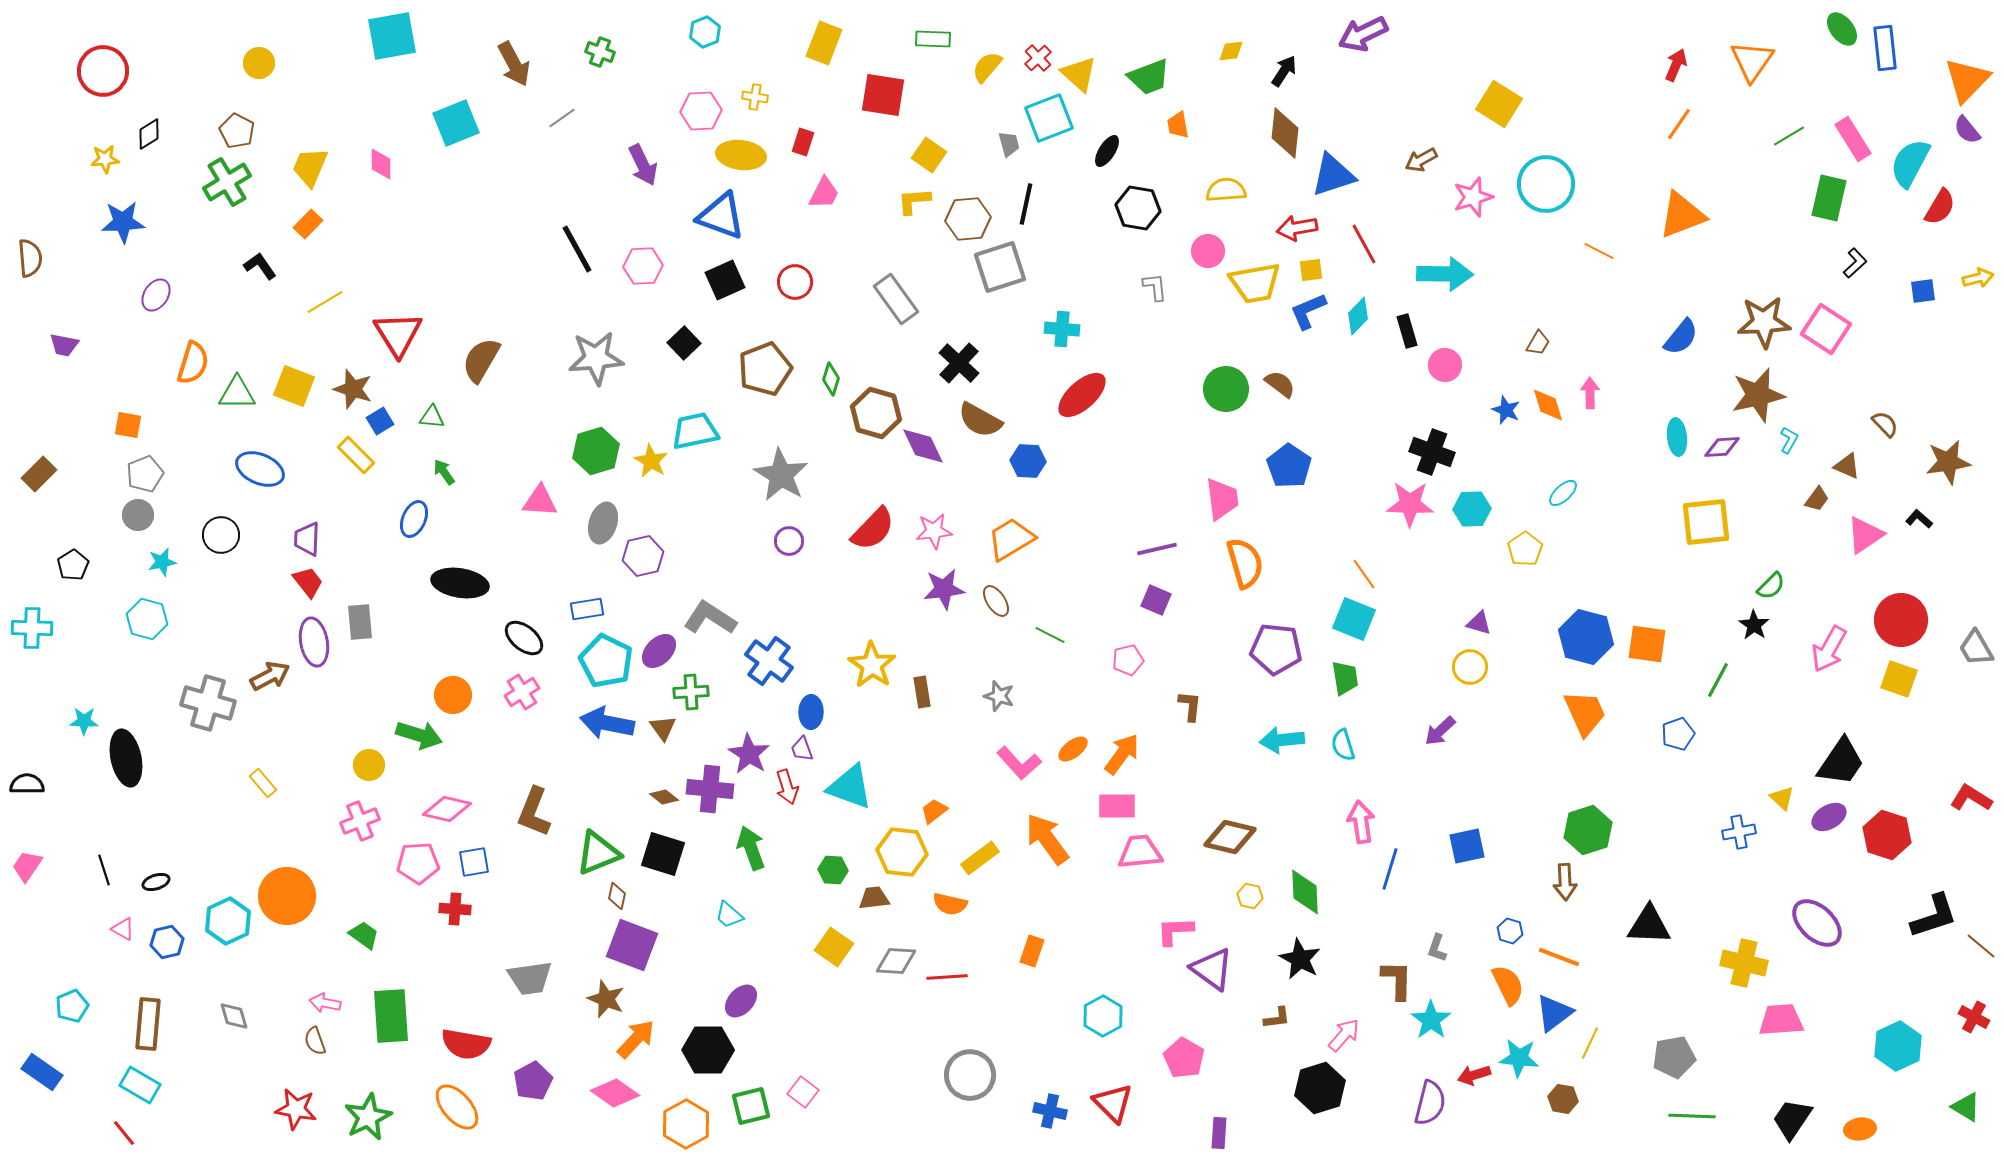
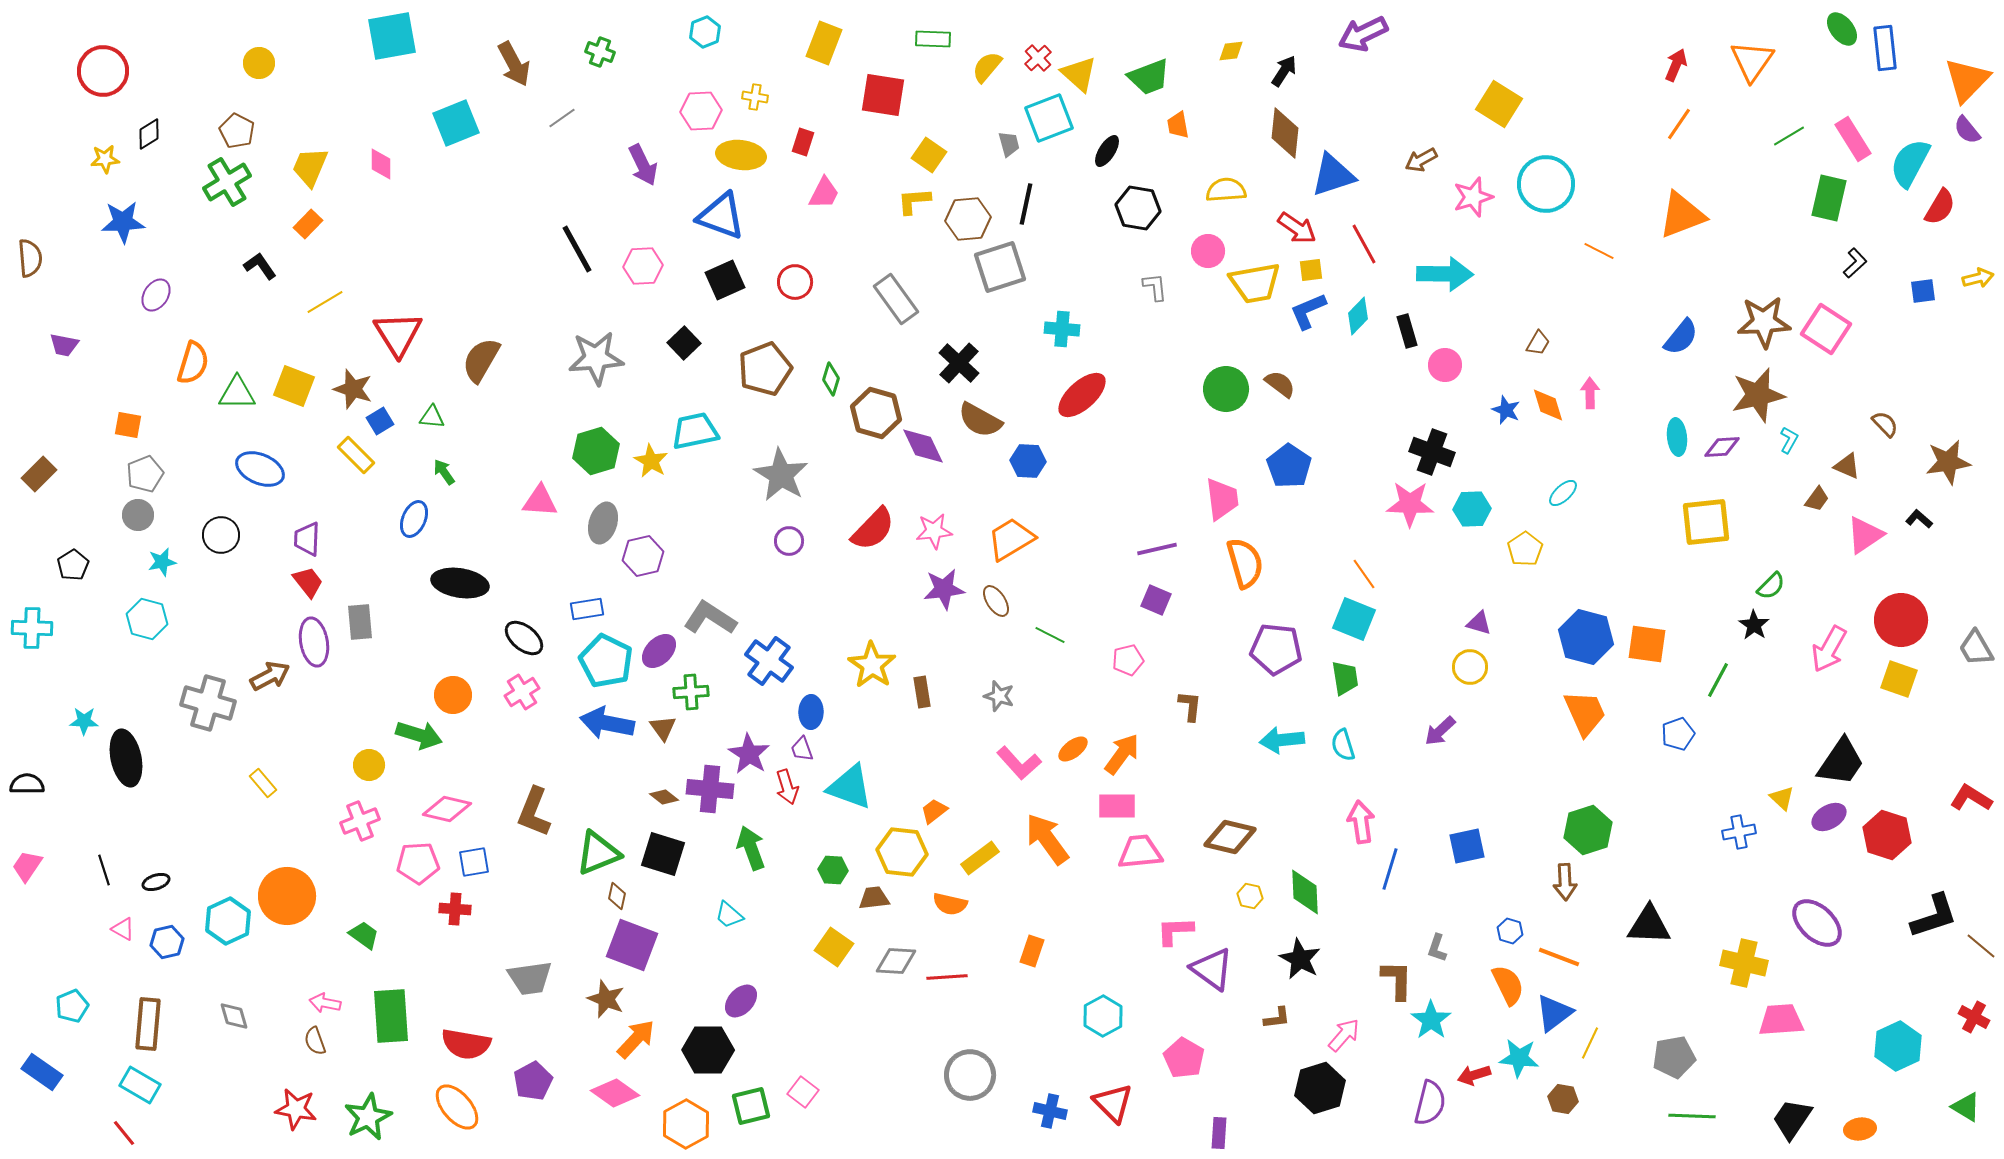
red arrow at (1297, 228): rotated 135 degrees counterclockwise
